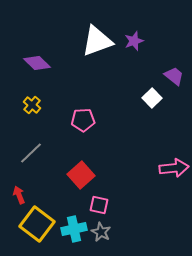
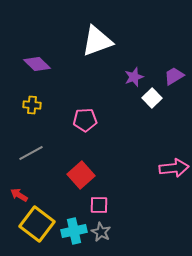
purple star: moved 36 px down
purple diamond: moved 1 px down
purple trapezoid: rotated 70 degrees counterclockwise
yellow cross: rotated 36 degrees counterclockwise
pink pentagon: moved 2 px right
gray line: rotated 15 degrees clockwise
red arrow: rotated 36 degrees counterclockwise
pink square: rotated 12 degrees counterclockwise
cyan cross: moved 2 px down
